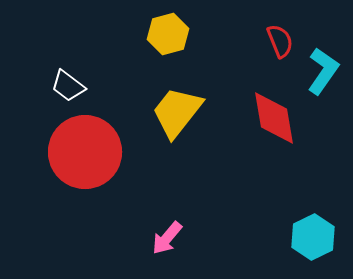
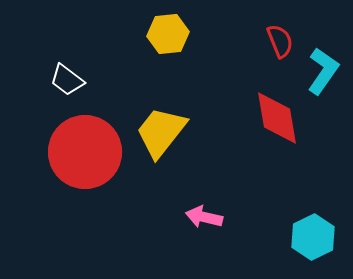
yellow hexagon: rotated 9 degrees clockwise
white trapezoid: moved 1 px left, 6 px up
yellow trapezoid: moved 16 px left, 20 px down
red diamond: moved 3 px right
pink arrow: moved 37 px right, 21 px up; rotated 63 degrees clockwise
